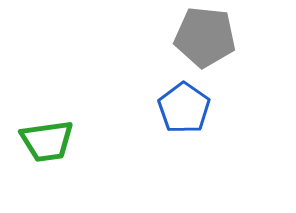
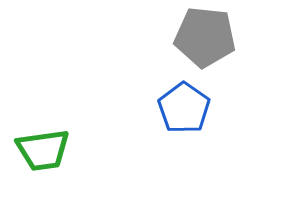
green trapezoid: moved 4 px left, 9 px down
